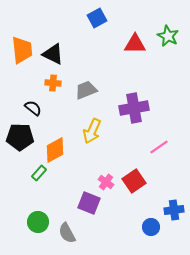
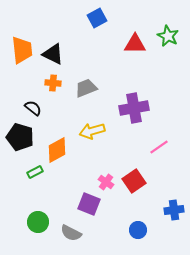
gray trapezoid: moved 2 px up
yellow arrow: rotated 50 degrees clockwise
black pentagon: rotated 16 degrees clockwise
orange diamond: moved 2 px right
green rectangle: moved 4 px left, 1 px up; rotated 21 degrees clockwise
purple square: moved 1 px down
blue circle: moved 13 px left, 3 px down
gray semicircle: moved 4 px right; rotated 35 degrees counterclockwise
